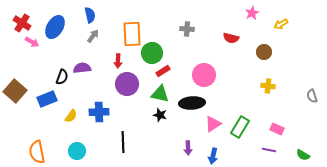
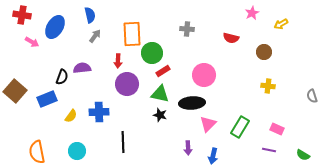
red cross: moved 8 px up; rotated 24 degrees counterclockwise
gray arrow: moved 2 px right
pink triangle: moved 5 px left; rotated 12 degrees counterclockwise
